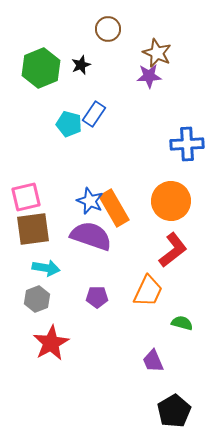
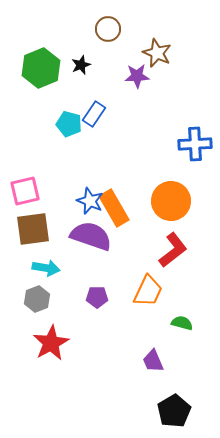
purple star: moved 12 px left
blue cross: moved 8 px right
pink square: moved 1 px left, 6 px up
